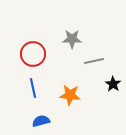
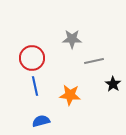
red circle: moved 1 px left, 4 px down
blue line: moved 2 px right, 2 px up
